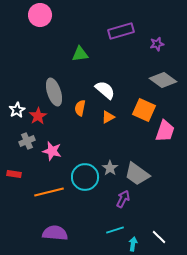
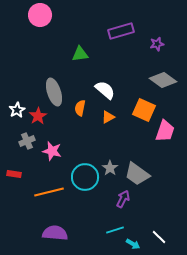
cyan arrow: rotated 112 degrees clockwise
